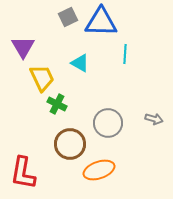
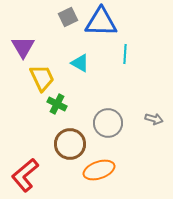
red L-shape: moved 2 px right, 2 px down; rotated 40 degrees clockwise
